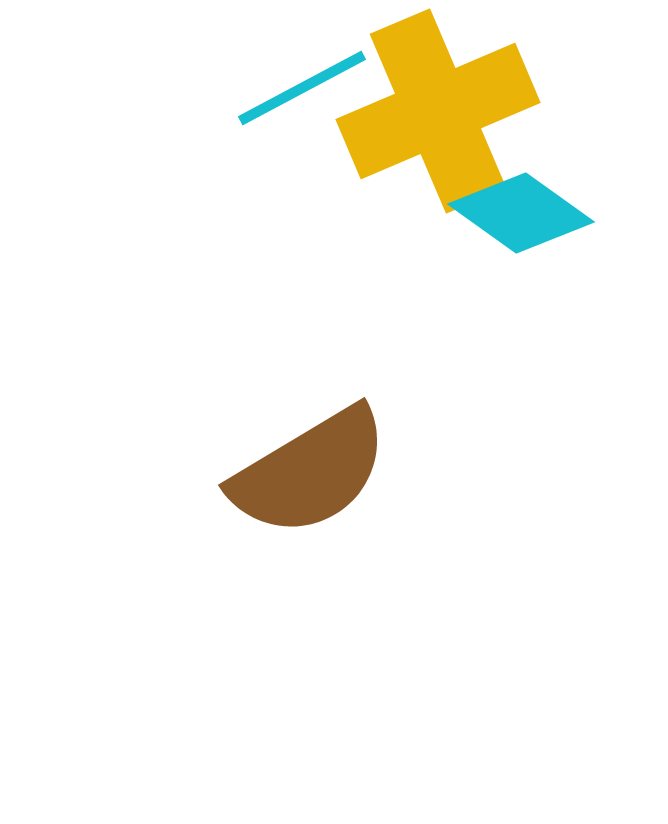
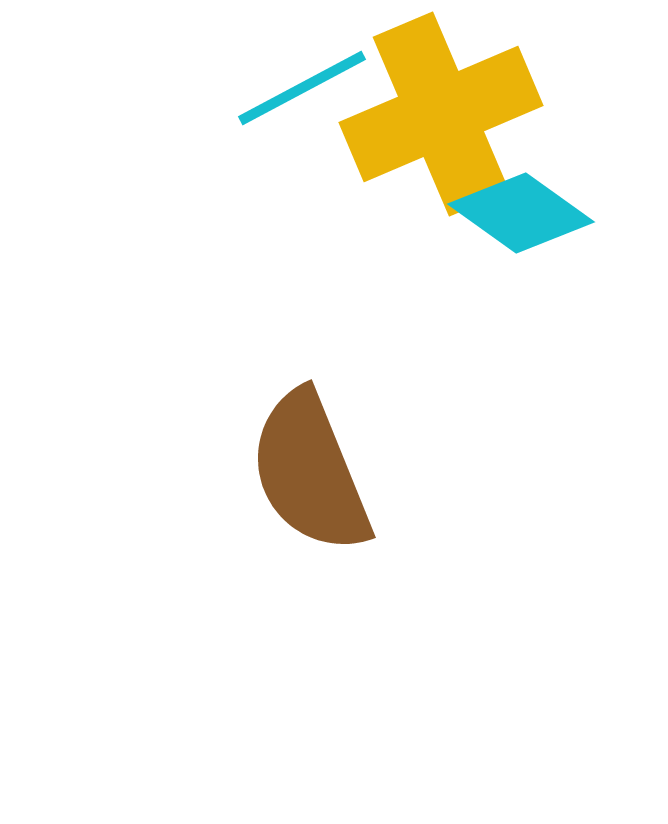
yellow cross: moved 3 px right, 3 px down
brown semicircle: rotated 99 degrees clockwise
